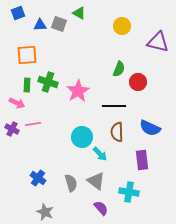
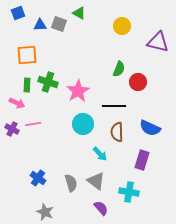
cyan circle: moved 1 px right, 13 px up
purple rectangle: rotated 24 degrees clockwise
